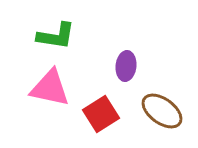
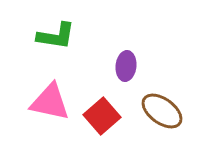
pink triangle: moved 14 px down
red square: moved 1 px right, 2 px down; rotated 9 degrees counterclockwise
